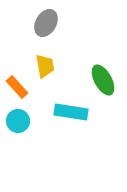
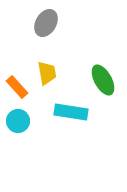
yellow trapezoid: moved 2 px right, 7 px down
